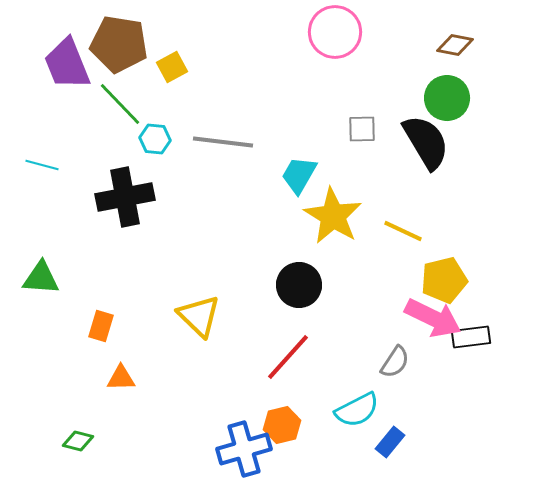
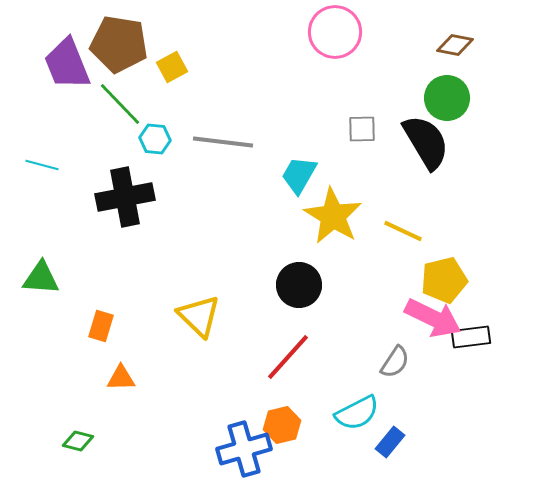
cyan semicircle: moved 3 px down
